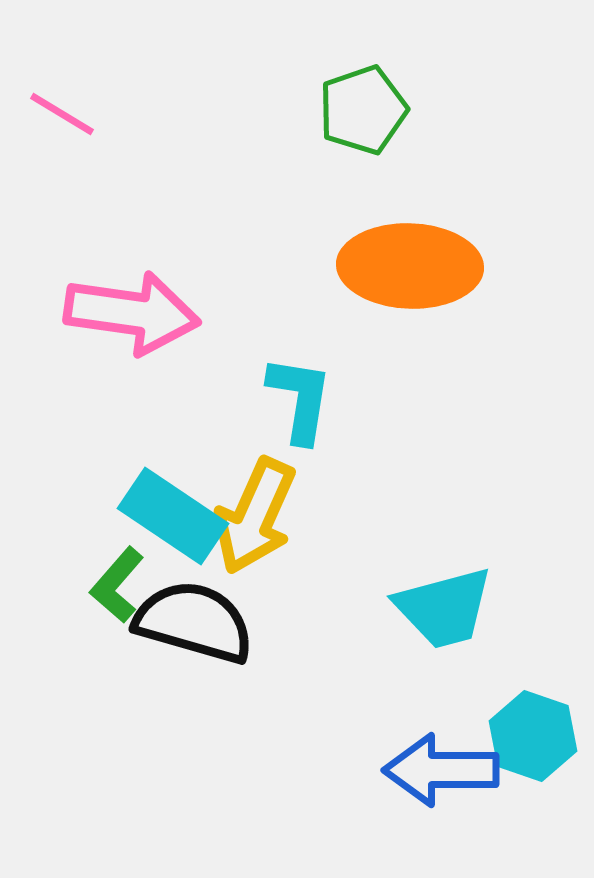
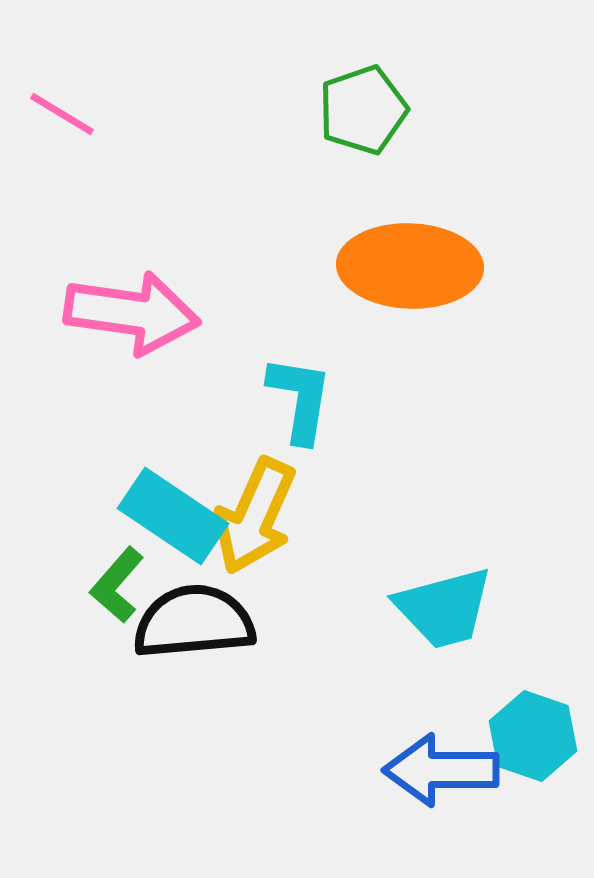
black semicircle: rotated 21 degrees counterclockwise
